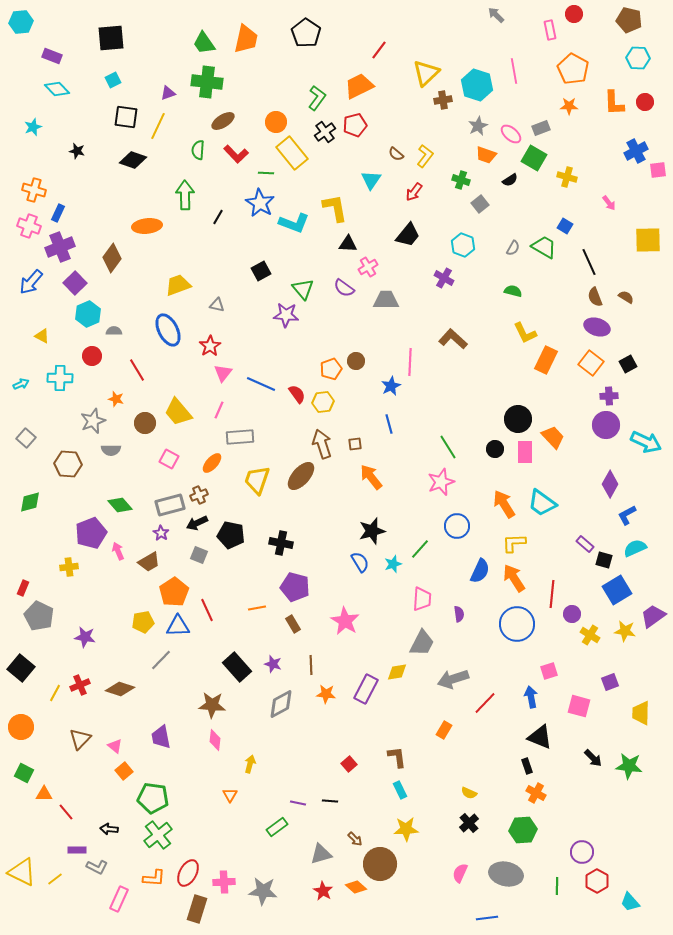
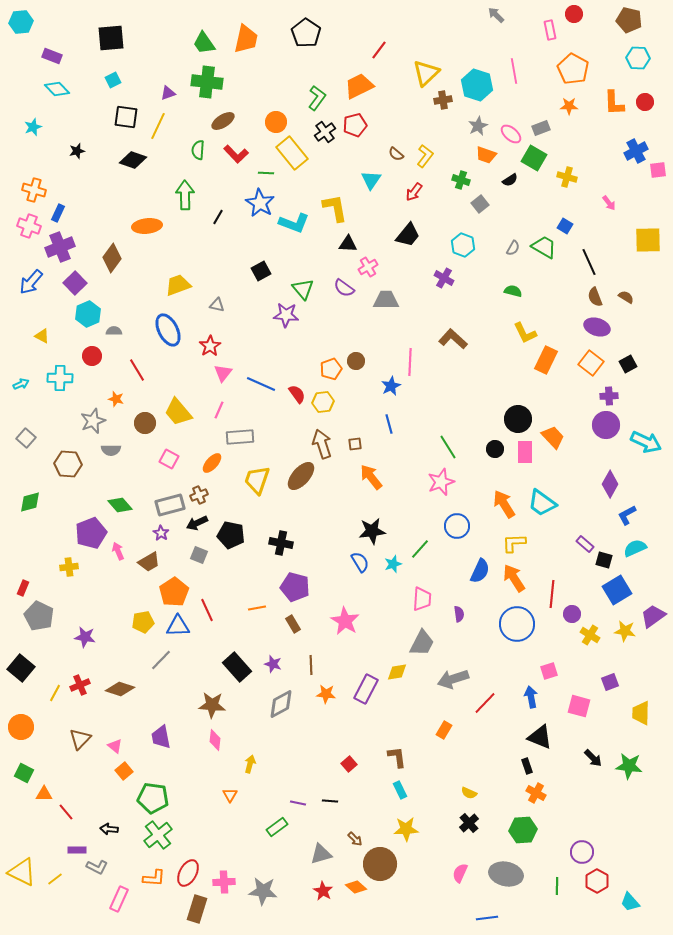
black star at (77, 151): rotated 28 degrees counterclockwise
black star at (372, 531): rotated 8 degrees clockwise
